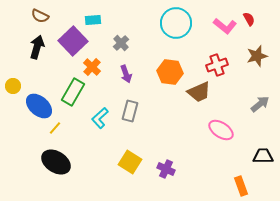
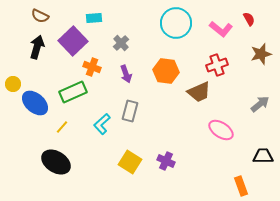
cyan rectangle: moved 1 px right, 2 px up
pink L-shape: moved 4 px left, 3 px down
brown star: moved 4 px right, 2 px up
orange cross: rotated 24 degrees counterclockwise
orange hexagon: moved 4 px left, 1 px up
yellow circle: moved 2 px up
green rectangle: rotated 36 degrees clockwise
blue ellipse: moved 4 px left, 3 px up
cyan L-shape: moved 2 px right, 6 px down
yellow line: moved 7 px right, 1 px up
purple cross: moved 8 px up
